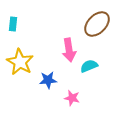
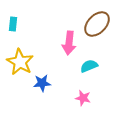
pink arrow: moved 7 px up; rotated 15 degrees clockwise
blue star: moved 6 px left, 3 px down
pink star: moved 11 px right
